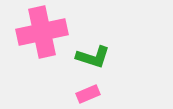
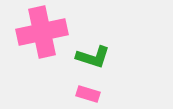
pink rectangle: rotated 40 degrees clockwise
